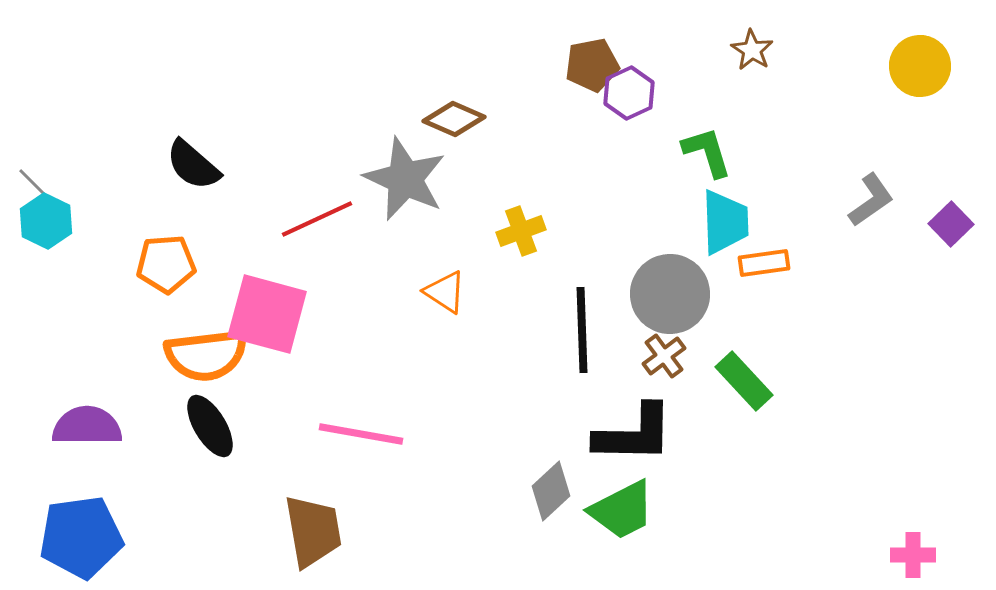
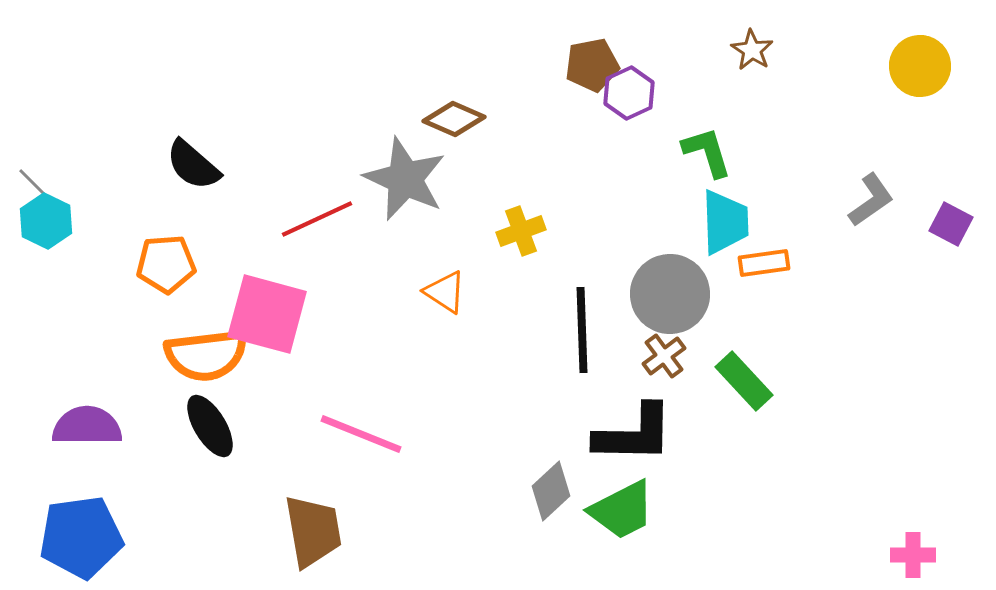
purple square: rotated 18 degrees counterclockwise
pink line: rotated 12 degrees clockwise
